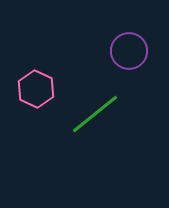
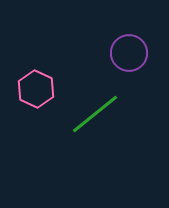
purple circle: moved 2 px down
